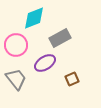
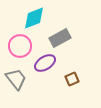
pink circle: moved 4 px right, 1 px down
